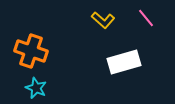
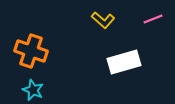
pink line: moved 7 px right, 1 px down; rotated 72 degrees counterclockwise
cyan star: moved 3 px left, 2 px down
